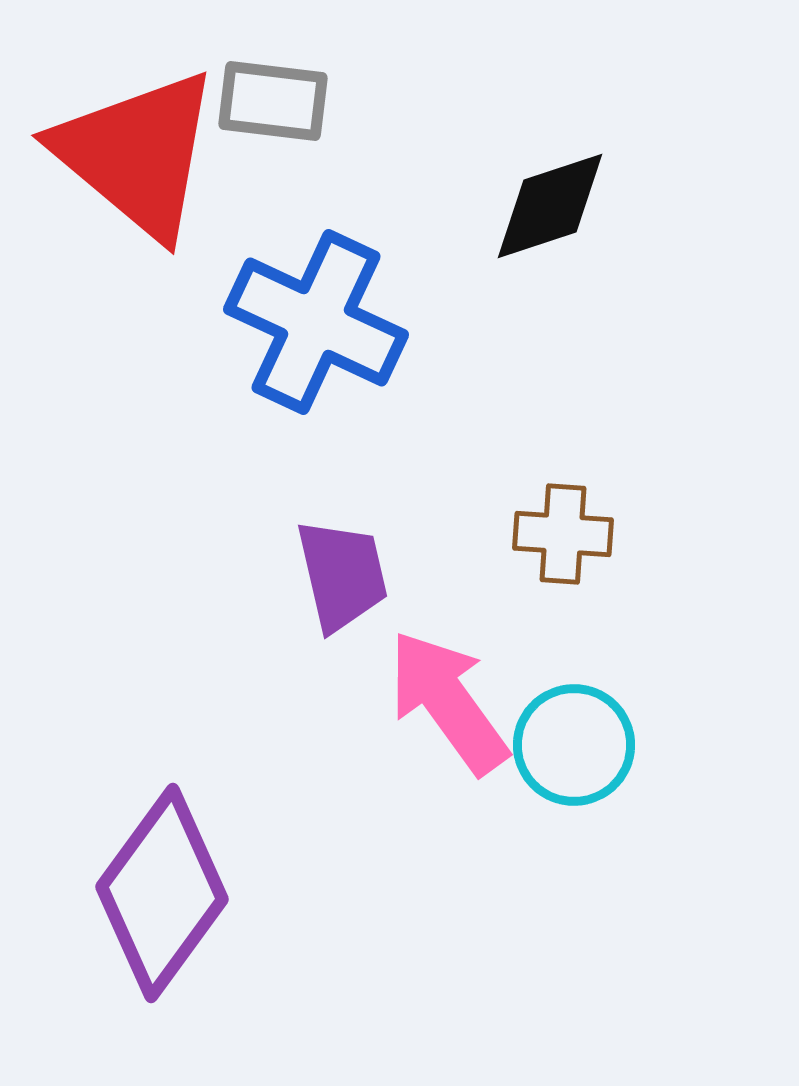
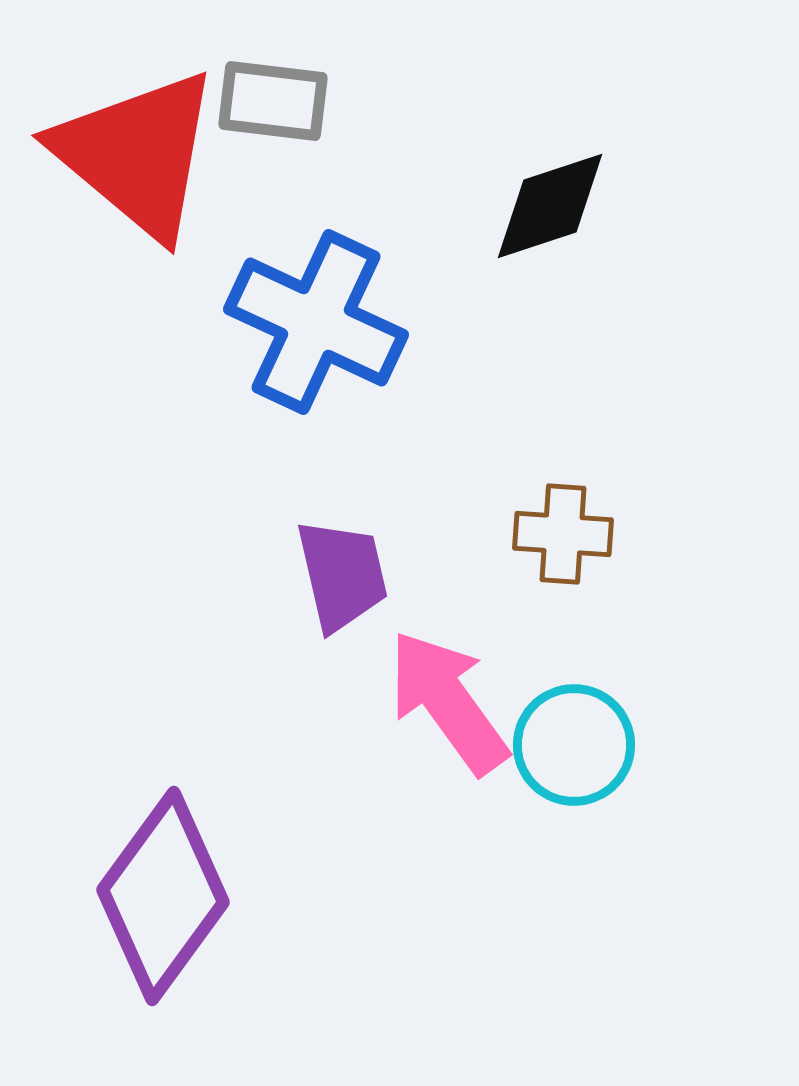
purple diamond: moved 1 px right, 3 px down
